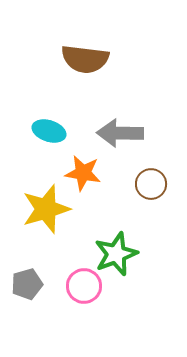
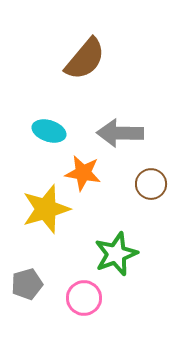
brown semicircle: rotated 57 degrees counterclockwise
pink circle: moved 12 px down
